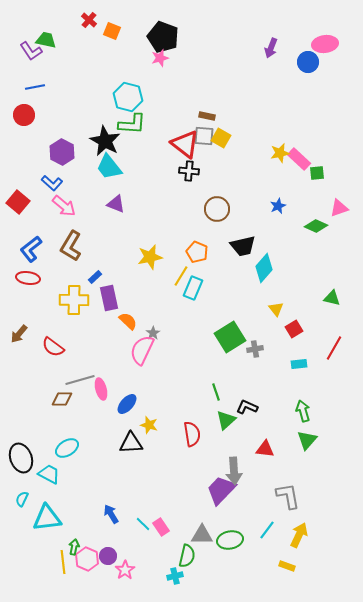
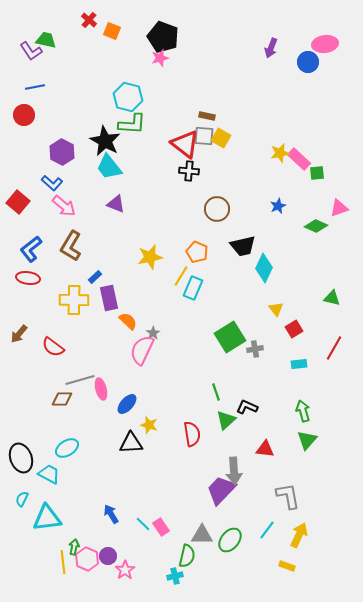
cyan diamond at (264, 268): rotated 16 degrees counterclockwise
green ellipse at (230, 540): rotated 40 degrees counterclockwise
